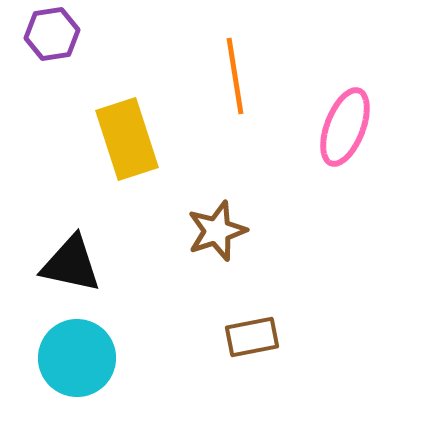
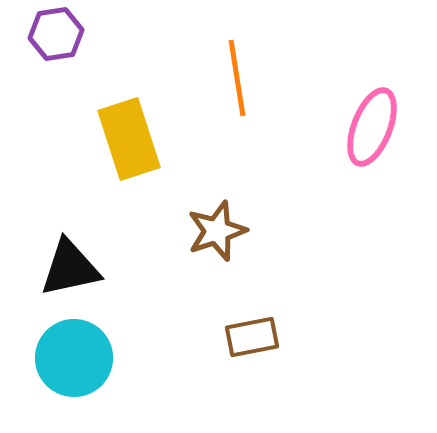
purple hexagon: moved 4 px right
orange line: moved 2 px right, 2 px down
pink ellipse: moved 27 px right
yellow rectangle: moved 2 px right
black triangle: moved 1 px left, 4 px down; rotated 24 degrees counterclockwise
cyan circle: moved 3 px left
